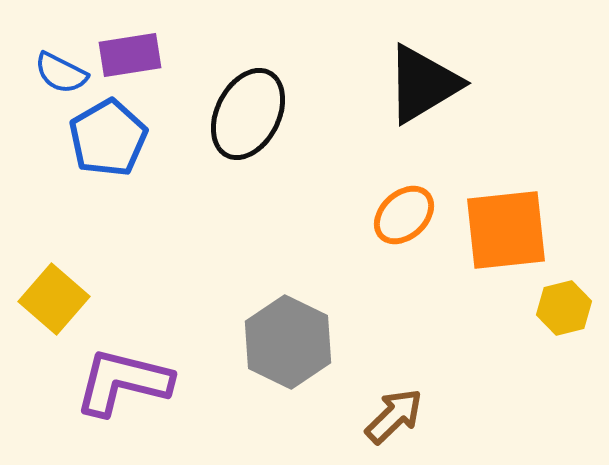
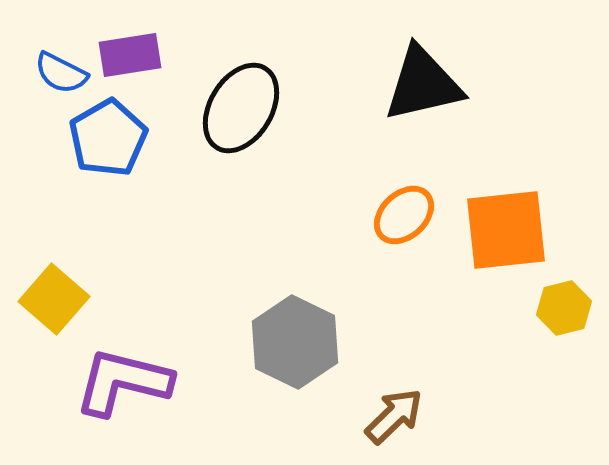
black triangle: rotated 18 degrees clockwise
black ellipse: moved 7 px left, 6 px up; rotated 4 degrees clockwise
gray hexagon: moved 7 px right
